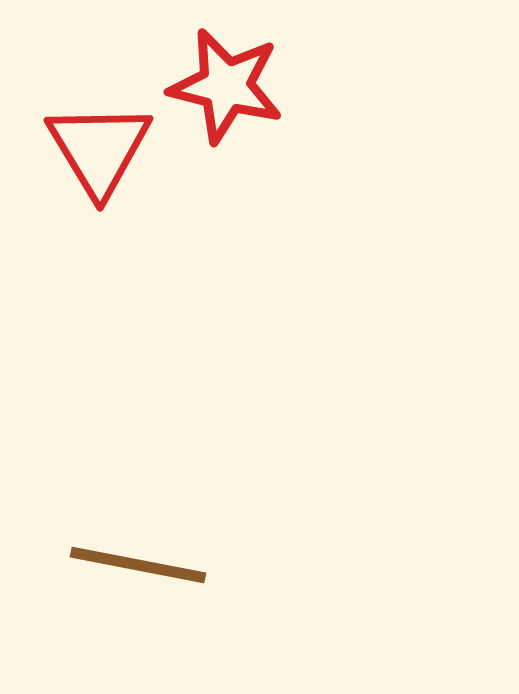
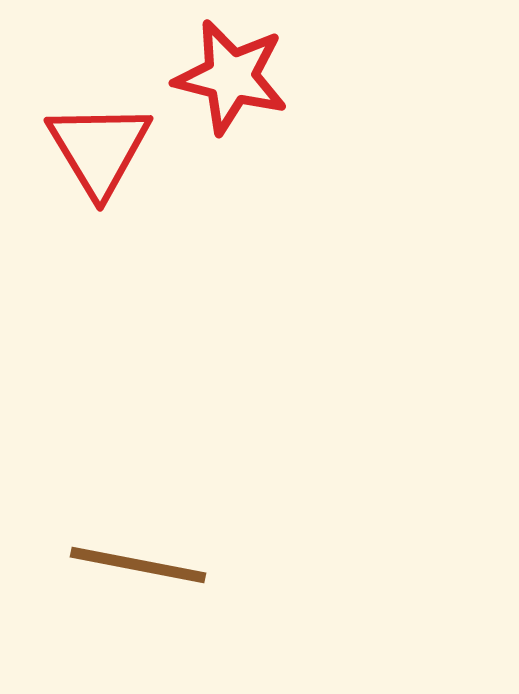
red star: moved 5 px right, 9 px up
